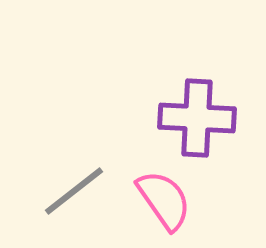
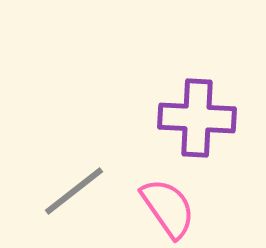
pink semicircle: moved 4 px right, 8 px down
